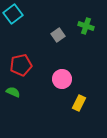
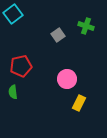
red pentagon: moved 1 px down
pink circle: moved 5 px right
green semicircle: rotated 120 degrees counterclockwise
